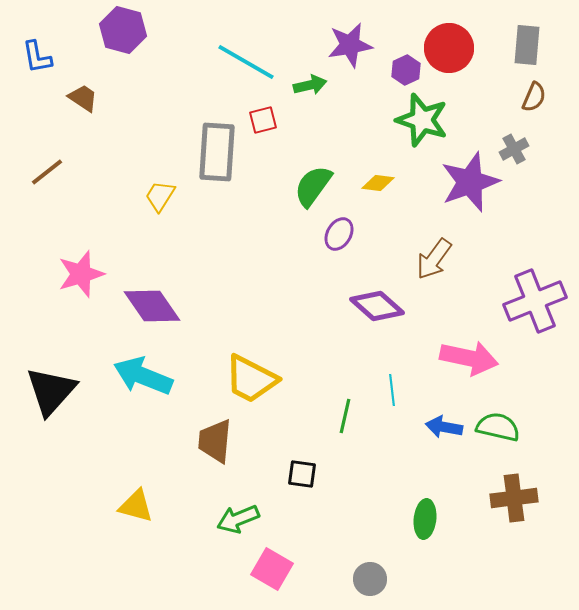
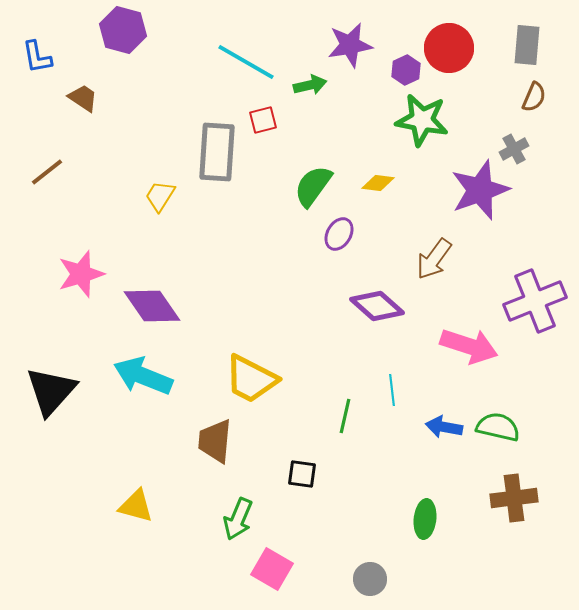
green star at (422, 120): rotated 8 degrees counterclockwise
purple star at (470, 182): moved 10 px right, 8 px down
pink arrow at (469, 358): moved 12 px up; rotated 6 degrees clockwise
green arrow at (238, 519): rotated 45 degrees counterclockwise
